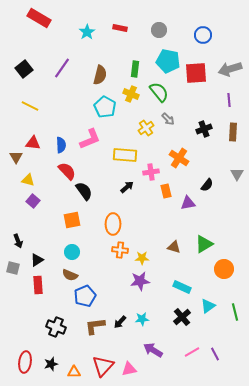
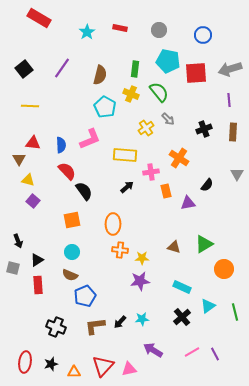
yellow line at (30, 106): rotated 24 degrees counterclockwise
brown triangle at (16, 157): moved 3 px right, 2 px down
